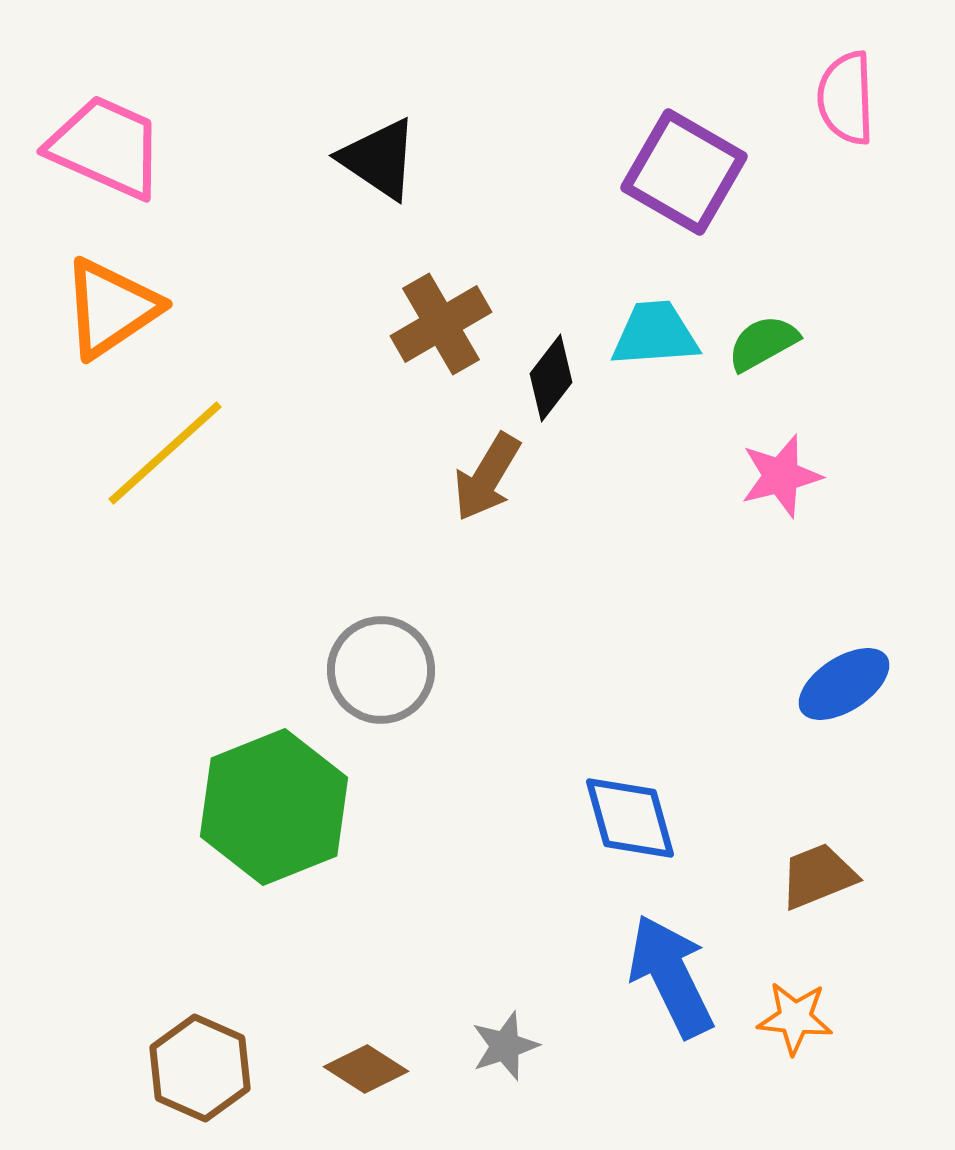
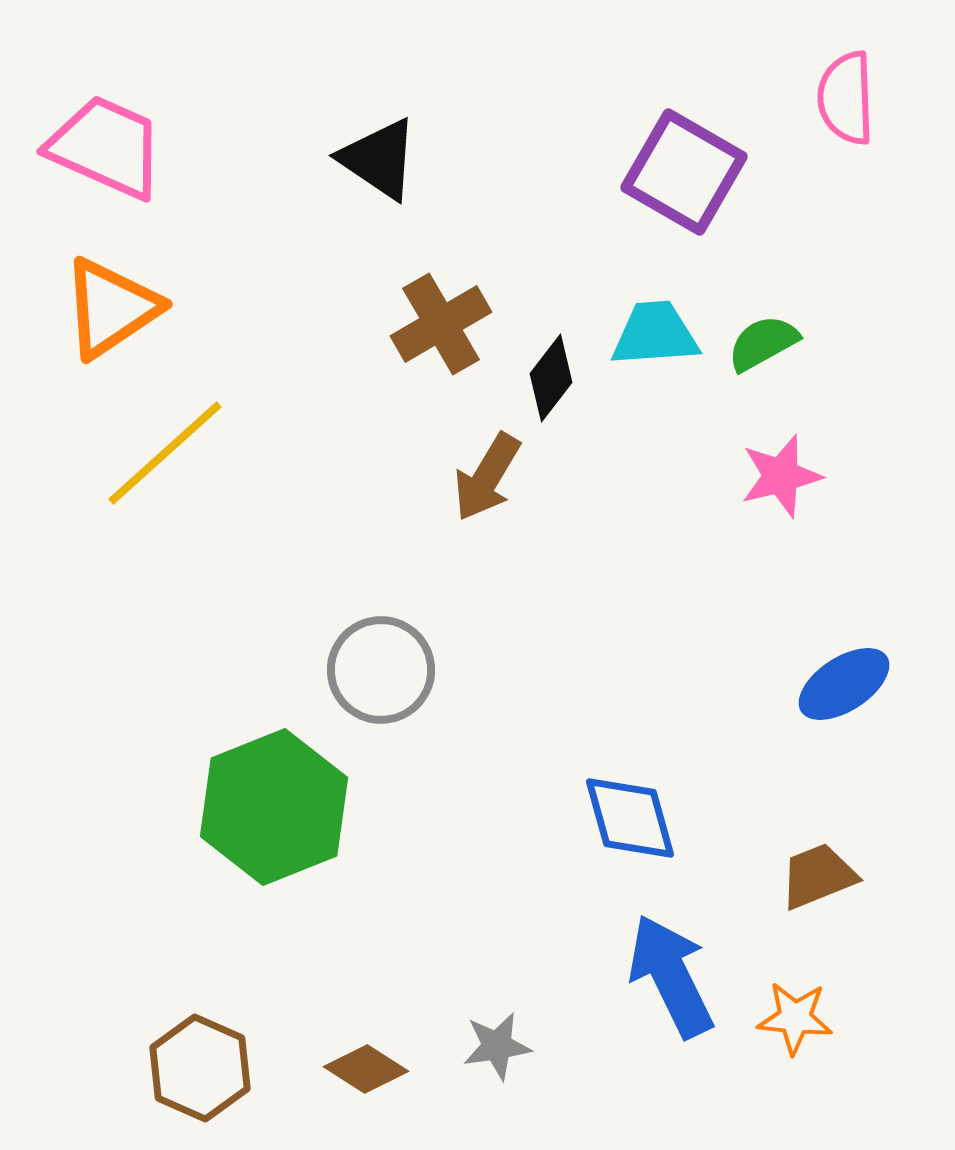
gray star: moved 8 px left; rotated 10 degrees clockwise
